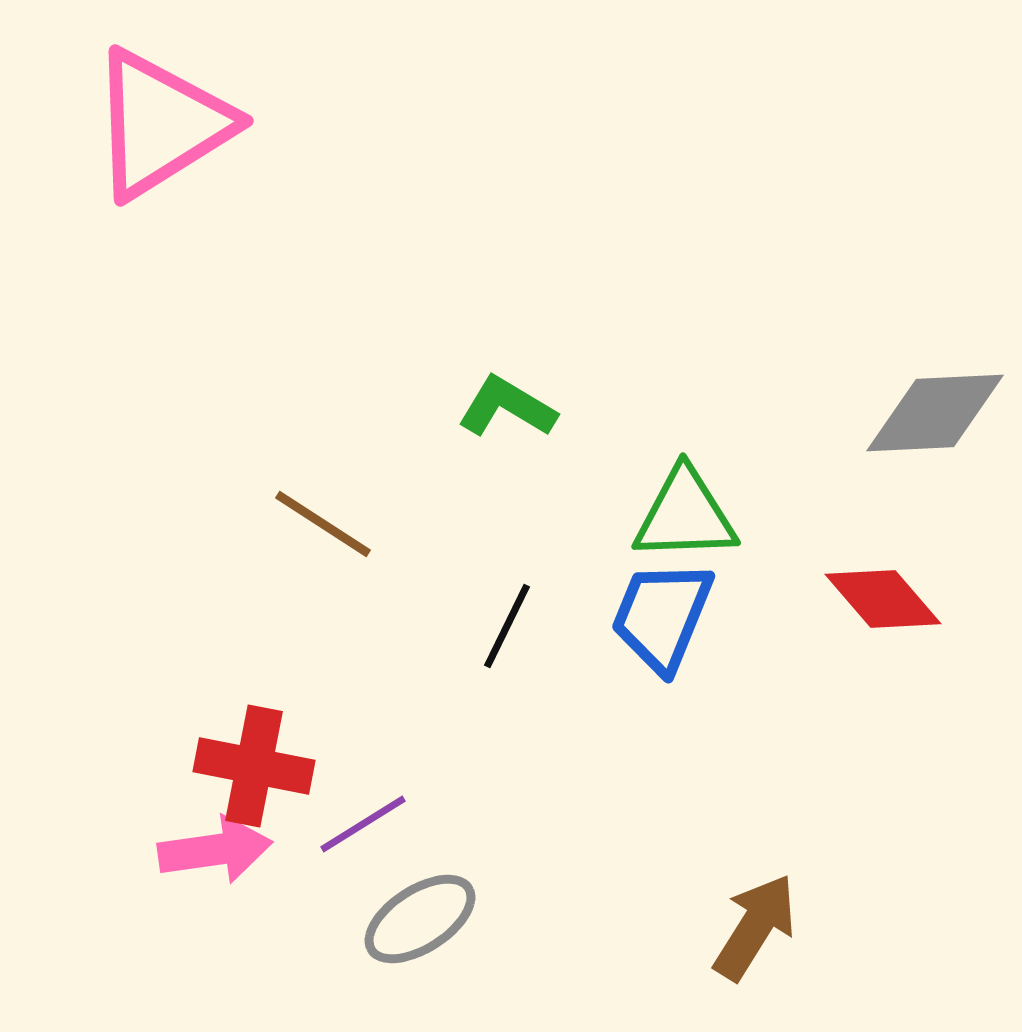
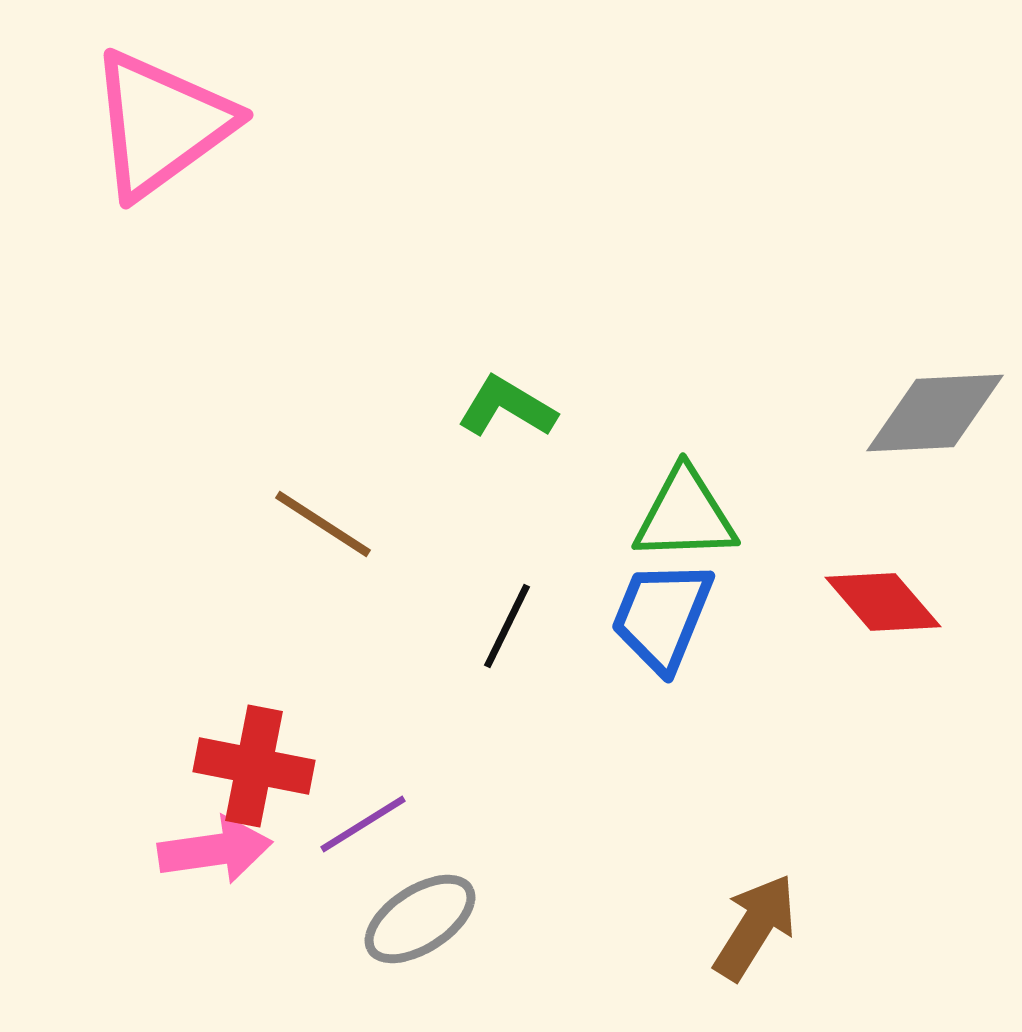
pink triangle: rotated 4 degrees counterclockwise
red diamond: moved 3 px down
